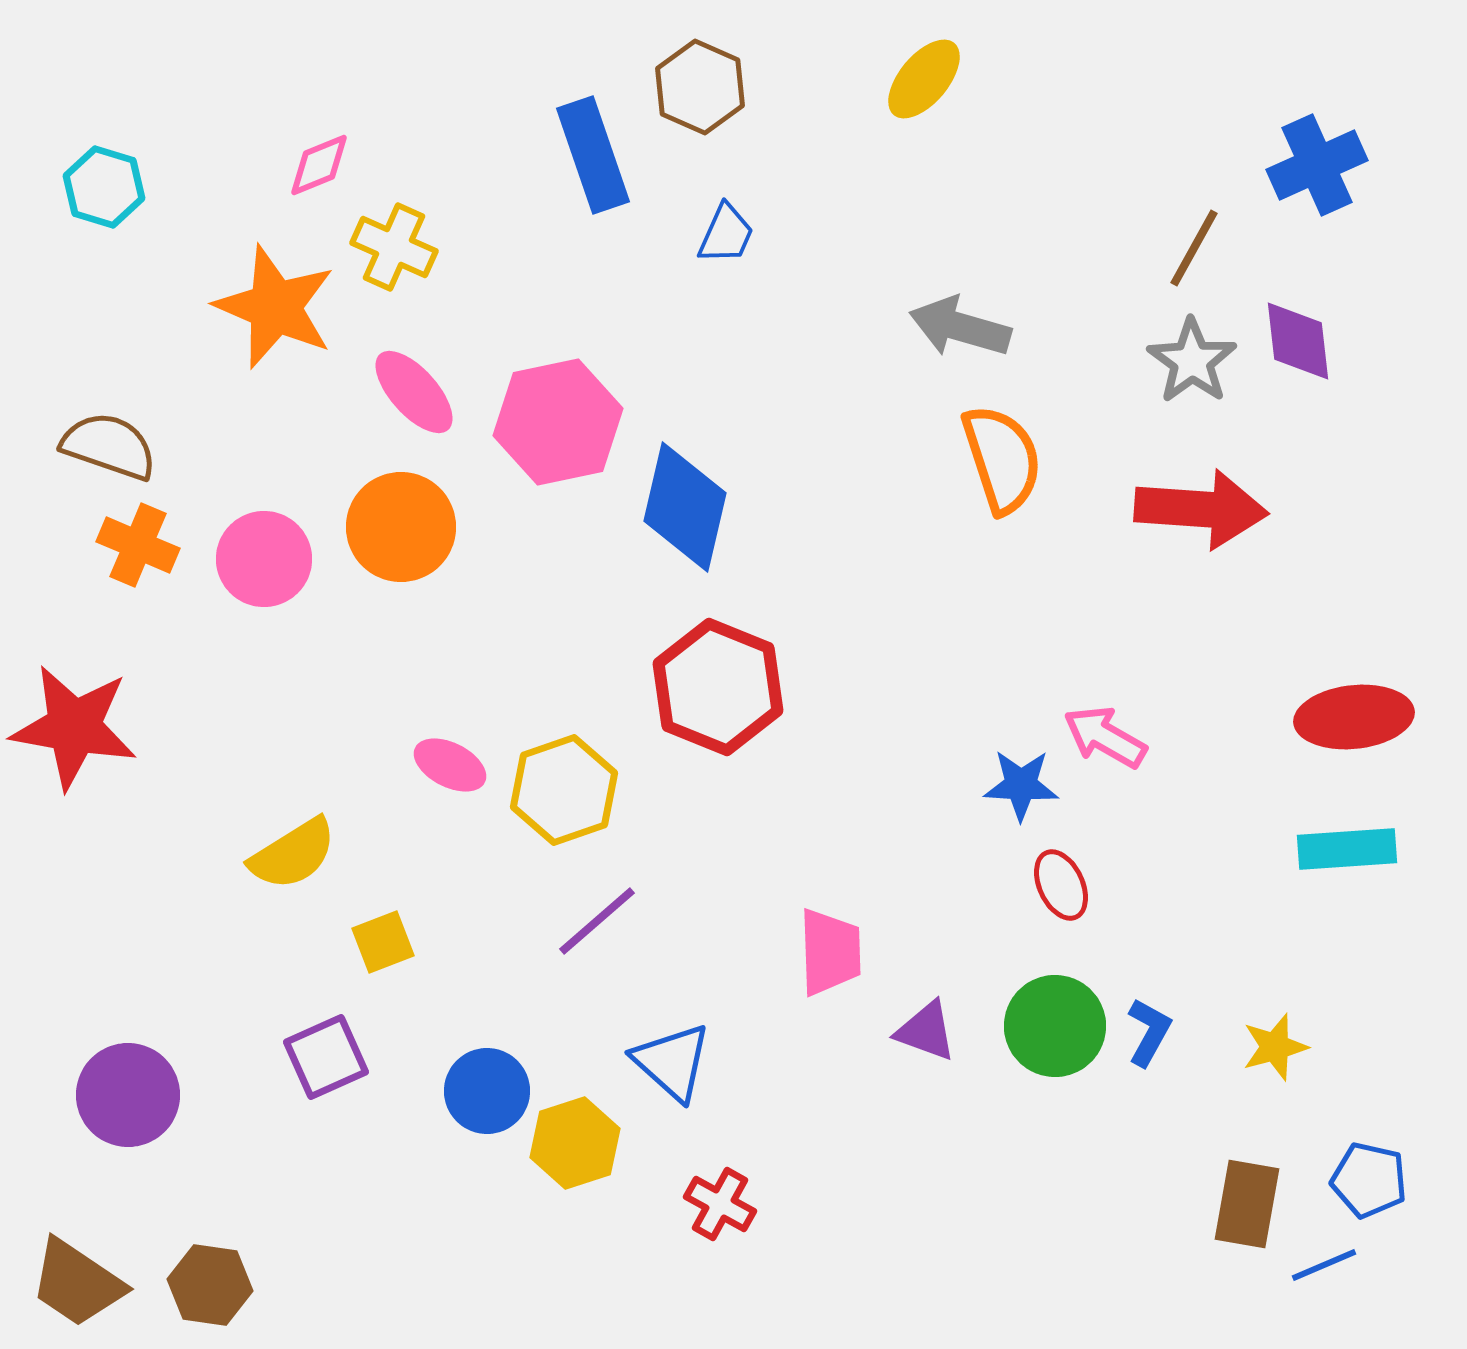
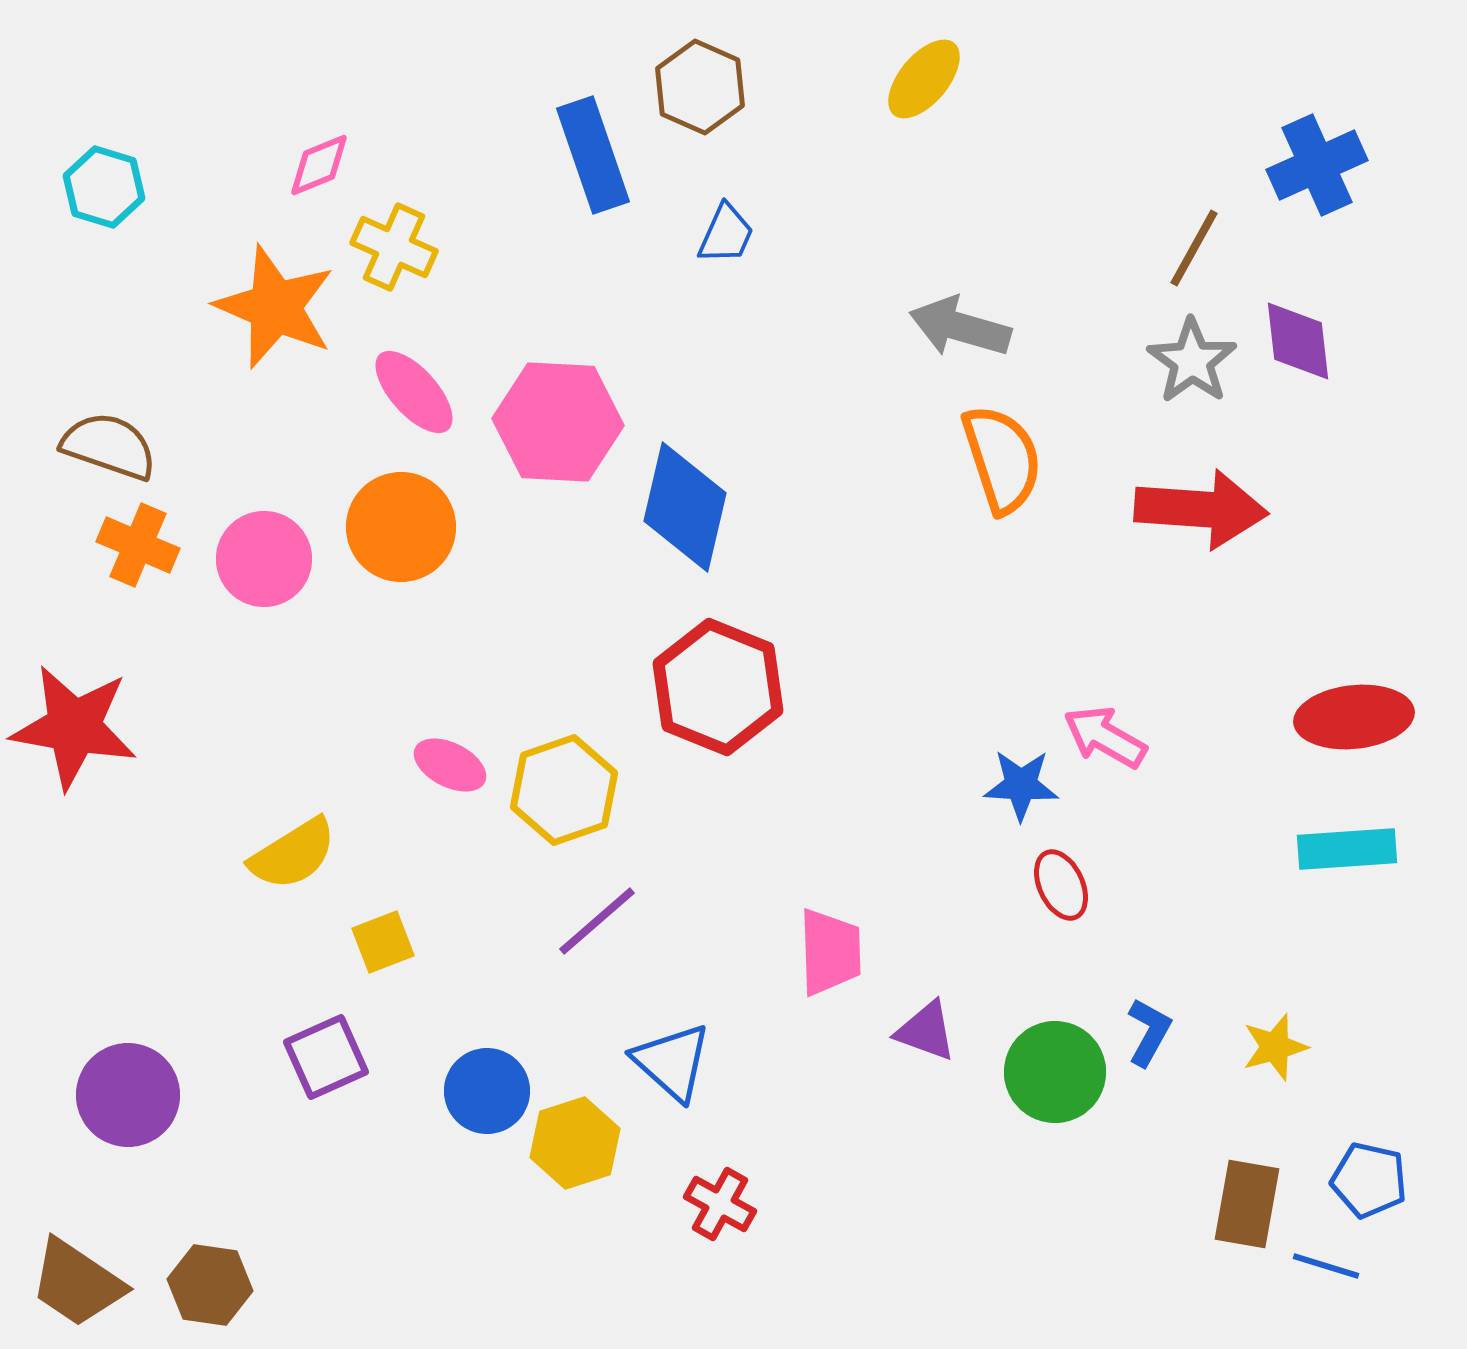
pink hexagon at (558, 422): rotated 15 degrees clockwise
green circle at (1055, 1026): moved 46 px down
blue line at (1324, 1265): moved 2 px right, 1 px down; rotated 40 degrees clockwise
